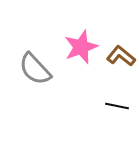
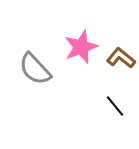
brown L-shape: moved 2 px down
black line: moved 2 px left; rotated 40 degrees clockwise
